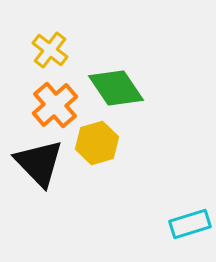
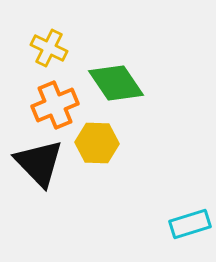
yellow cross: moved 1 px left, 2 px up; rotated 12 degrees counterclockwise
green diamond: moved 5 px up
orange cross: rotated 18 degrees clockwise
yellow hexagon: rotated 18 degrees clockwise
